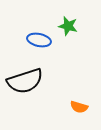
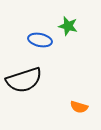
blue ellipse: moved 1 px right
black semicircle: moved 1 px left, 1 px up
